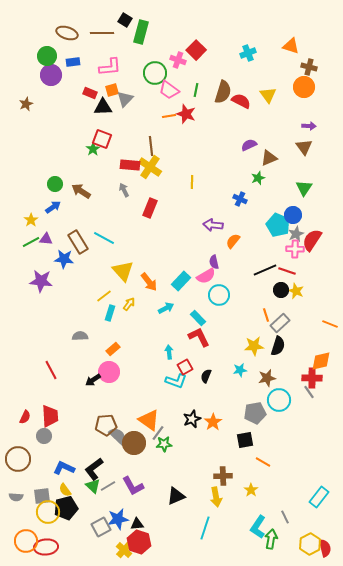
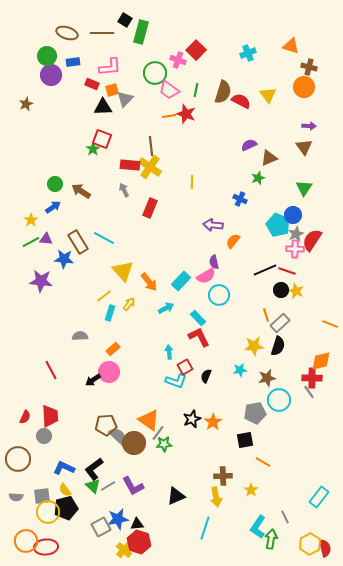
red rectangle at (90, 93): moved 2 px right, 9 px up
